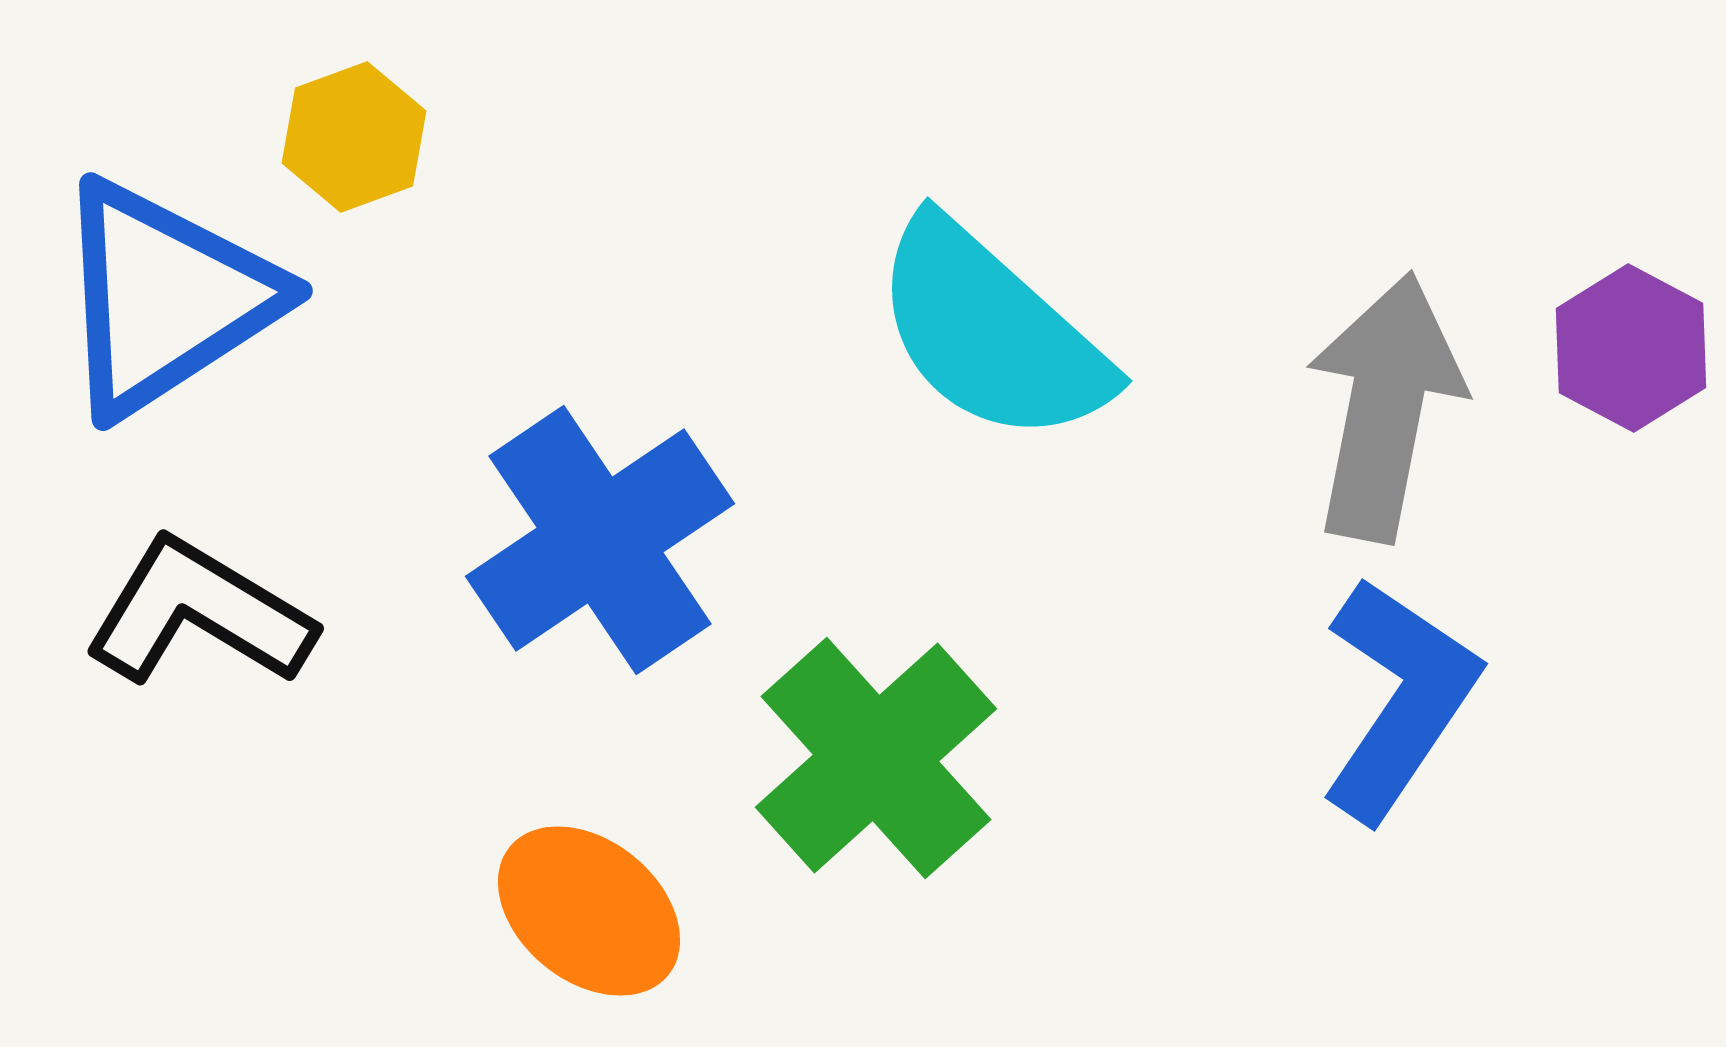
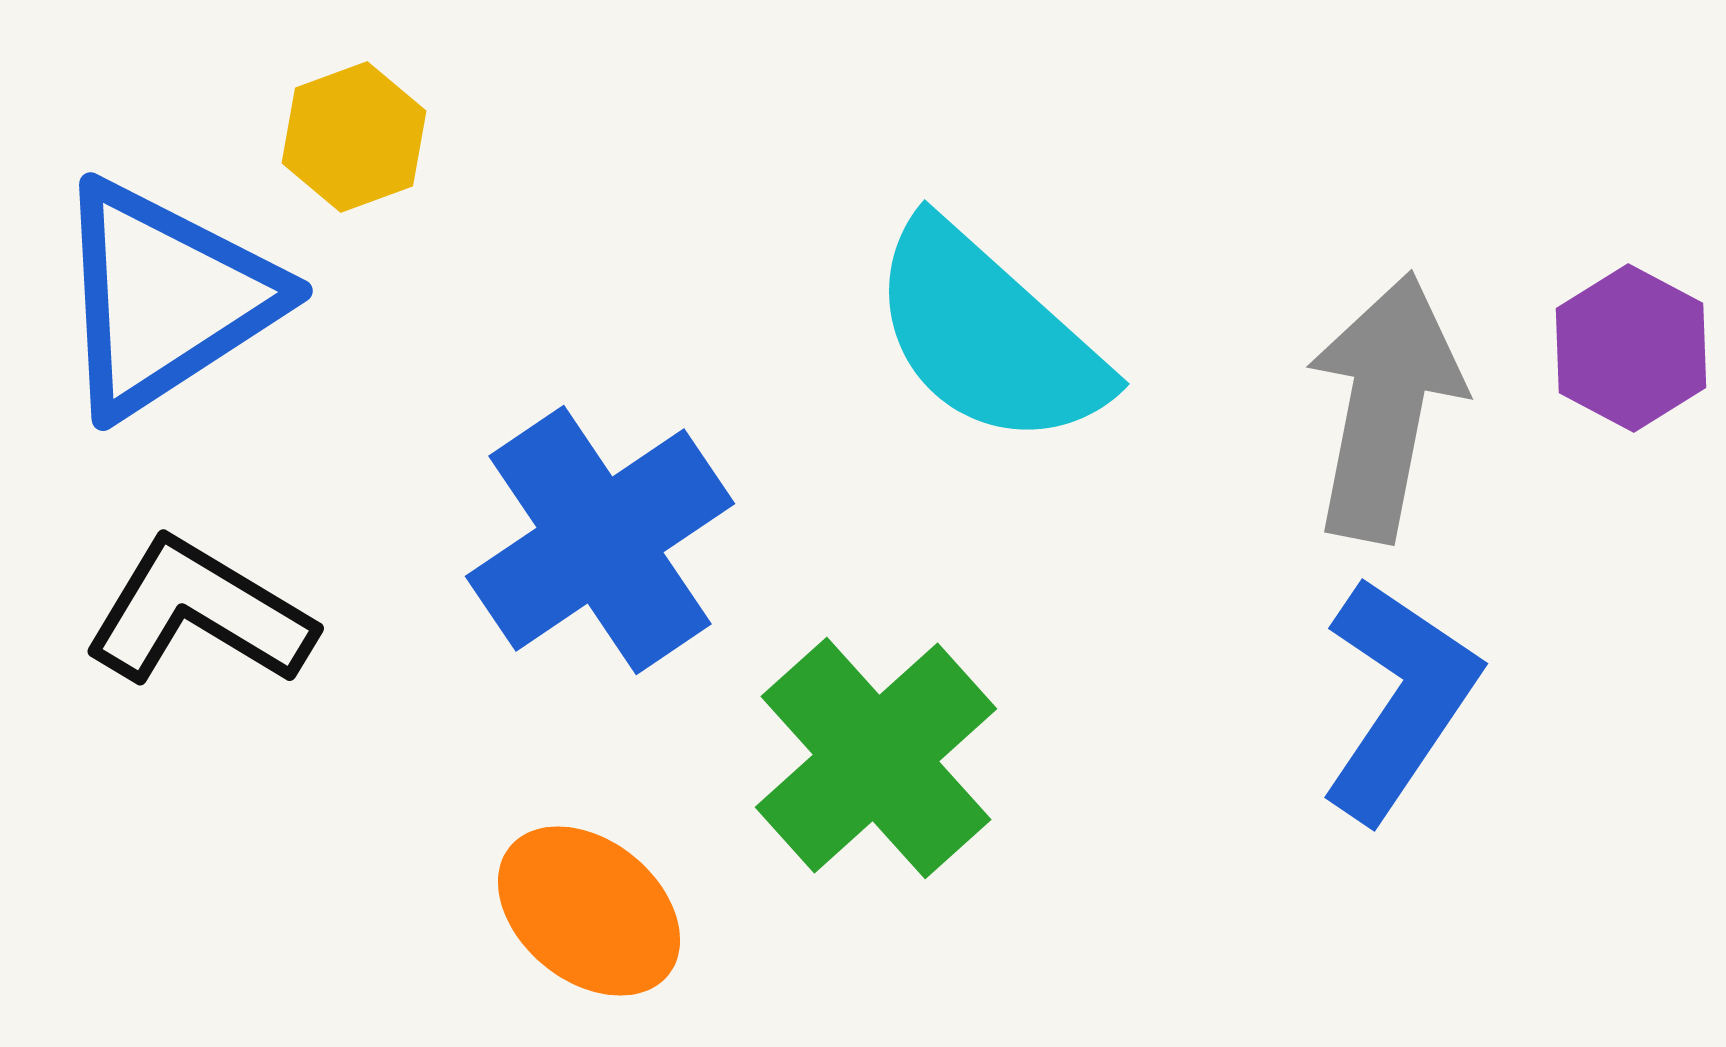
cyan semicircle: moved 3 px left, 3 px down
